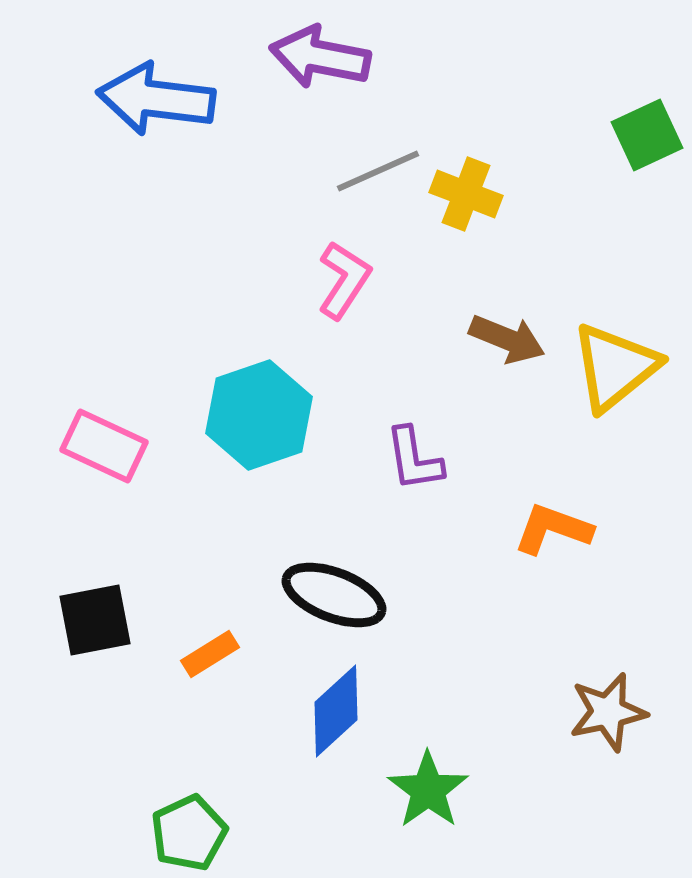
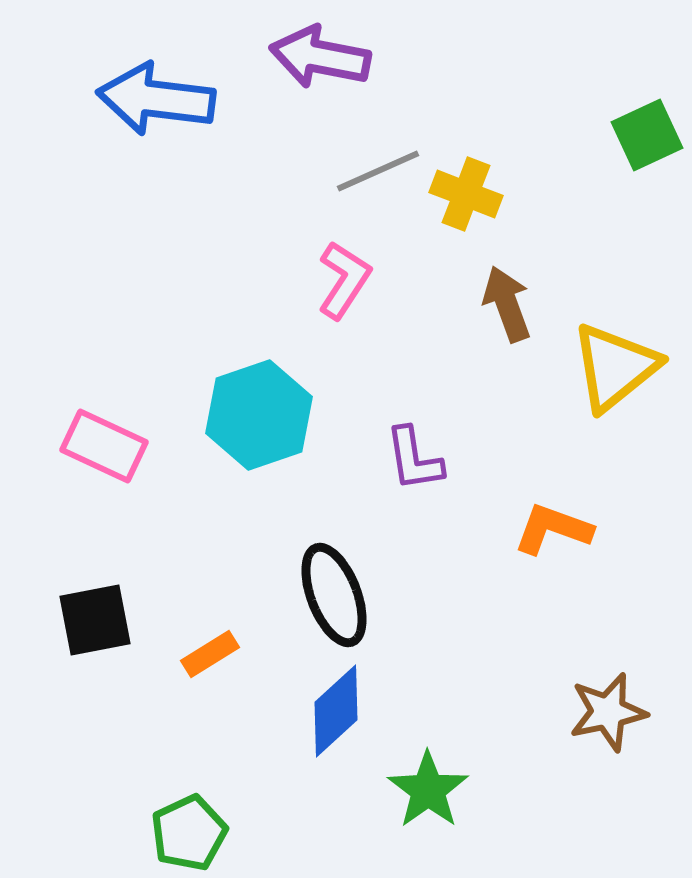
brown arrow: moved 35 px up; rotated 132 degrees counterclockwise
black ellipse: rotated 48 degrees clockwise
